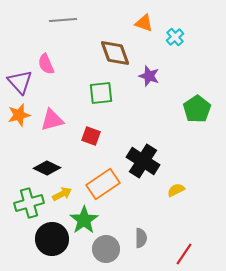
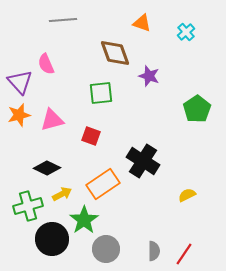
orange triangle: moved 2 px left
cyan cross: moved 11 px right, 5 px up
yellow semicircle: moved 11 px right, 5 px down
green cross: moved 1 px left, 3 px down
gray semicircle: moved 13 px right, 13 px down
